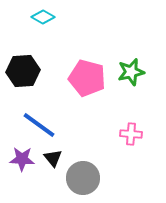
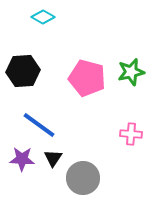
black triangle: rotated 12 degrees clockwise
